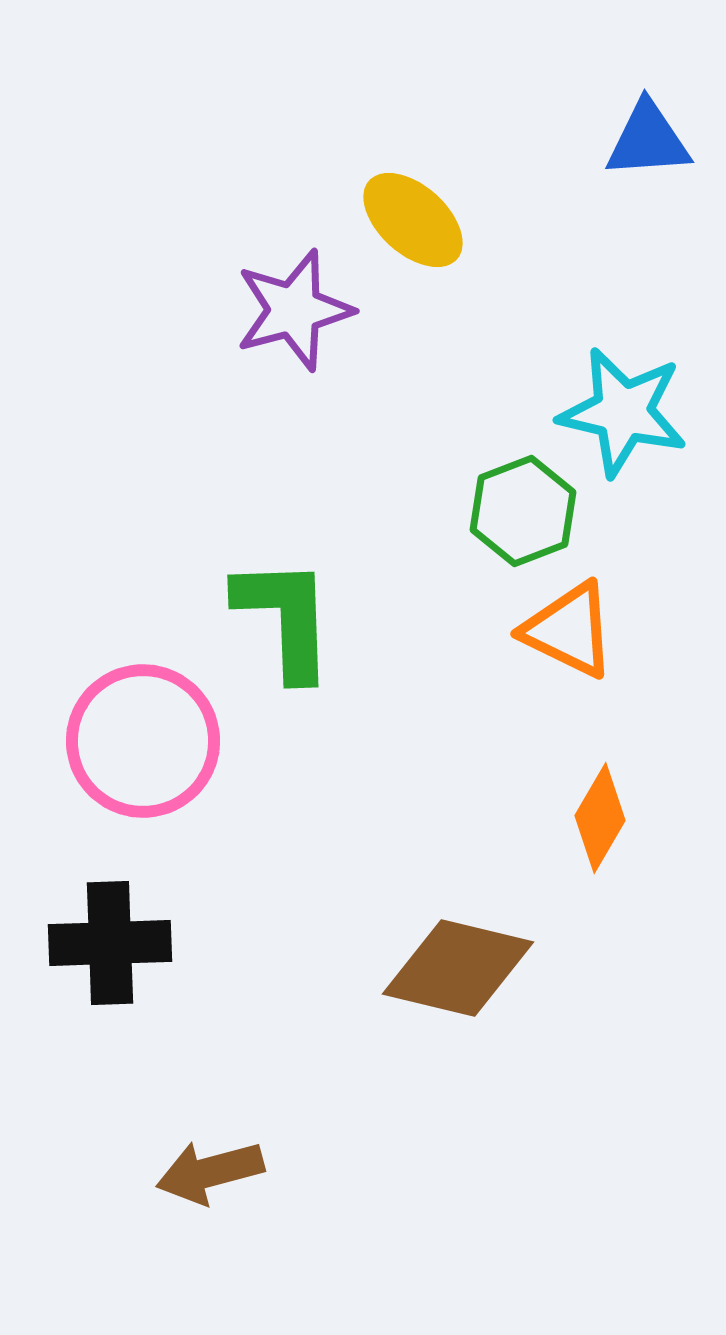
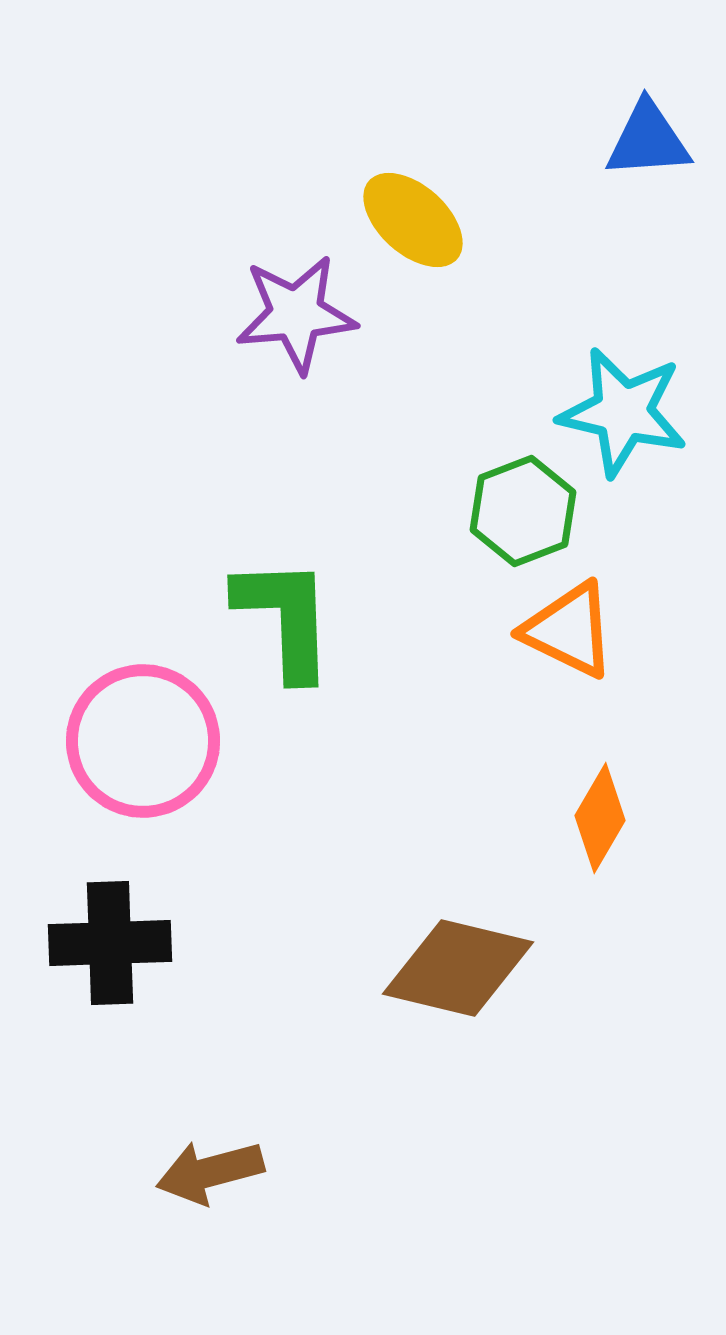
purple star: moved 2 px right, 4 px down; rotated 10 degrees clockwise
